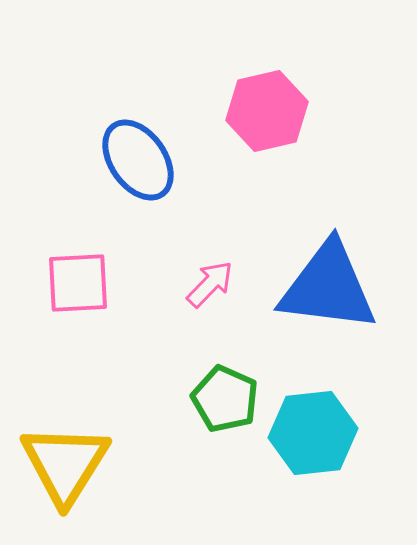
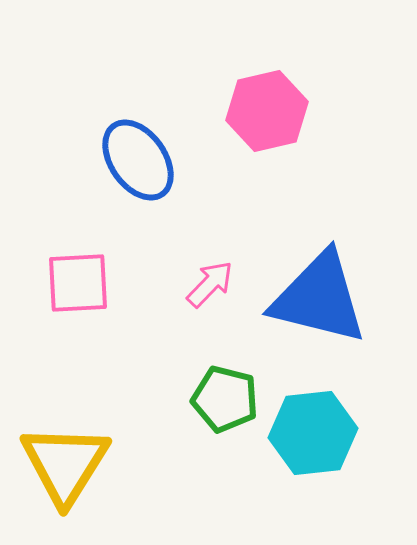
blue triangle: moved 9 px left, 11 px down; rotated 7 degrees clockwise
green pentagon: rotated 10 degrees counterclockwise
